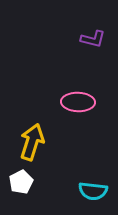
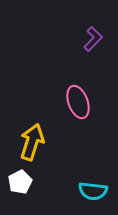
purple L-shape: rotated 60 degrees counterclockwise
pink ellipse: rotated 68 degrees clockwise
white pentagon: moved 1 px left
